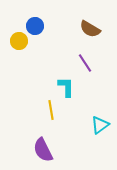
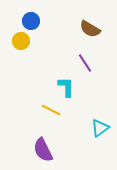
blue circle: moved 4 px left, 5 px up
yellow circle: moved 2 px right
yellow line: rotated 54 degrees counterclockwise
cyan triangle: moved 3 px down
